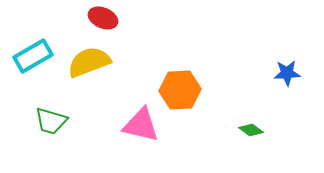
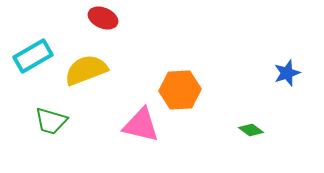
yellow semicircle: moved 3 px left, 8 px down
blue star: rotated 16 degrees counterclockwise
